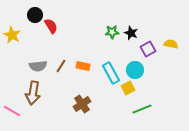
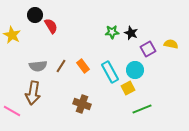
orange rectangle: rotated 40 degrees clockwise
cyan rectangle: moved 1 px left, 1 px up
brown cross: rotated 36 degrees counterclockwise
